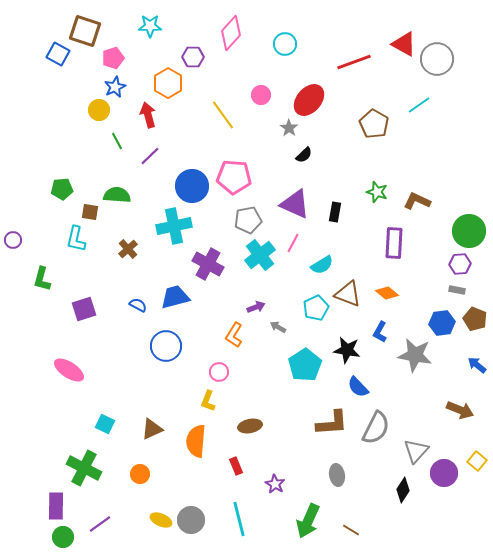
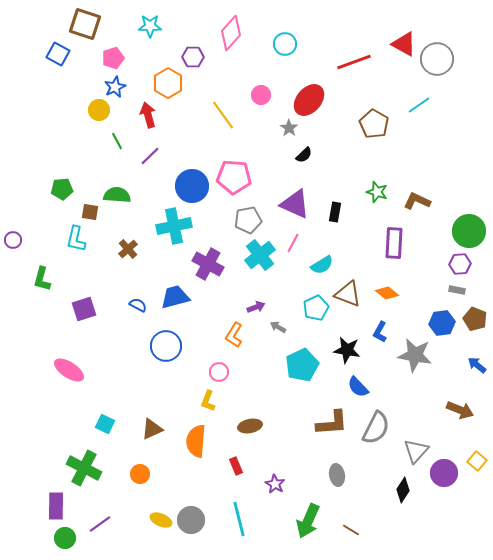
brown square at (85, 31): moved 7 px up
cyan pentagon at (305, 365): moved 3 px left; rotated 8 degrees clockwise
green circle at (63, 537): moved 2 px right, 1 px down
